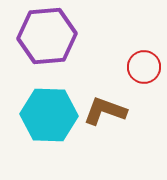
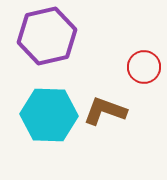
purple hexagon: rotated 8 degrees counterclockwise
